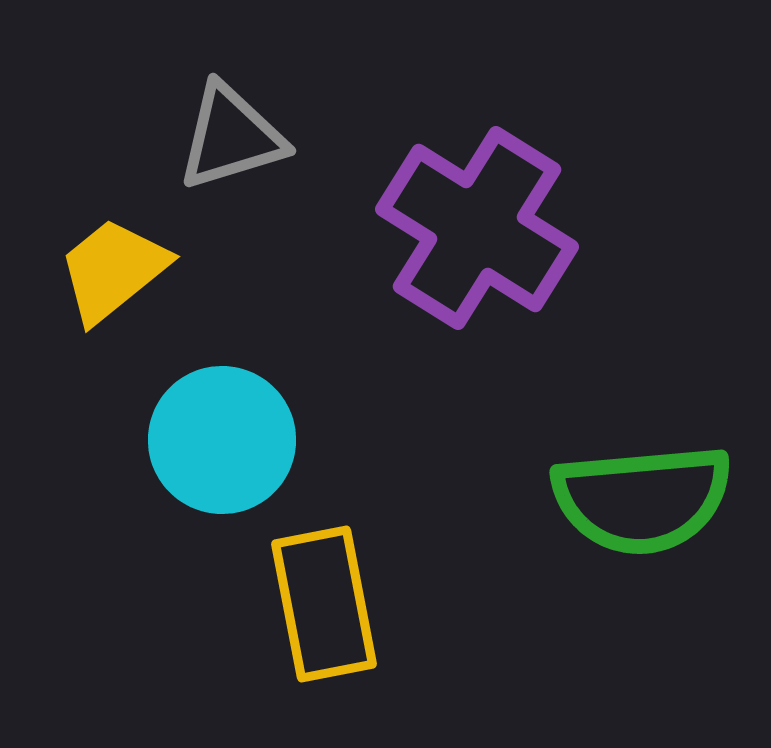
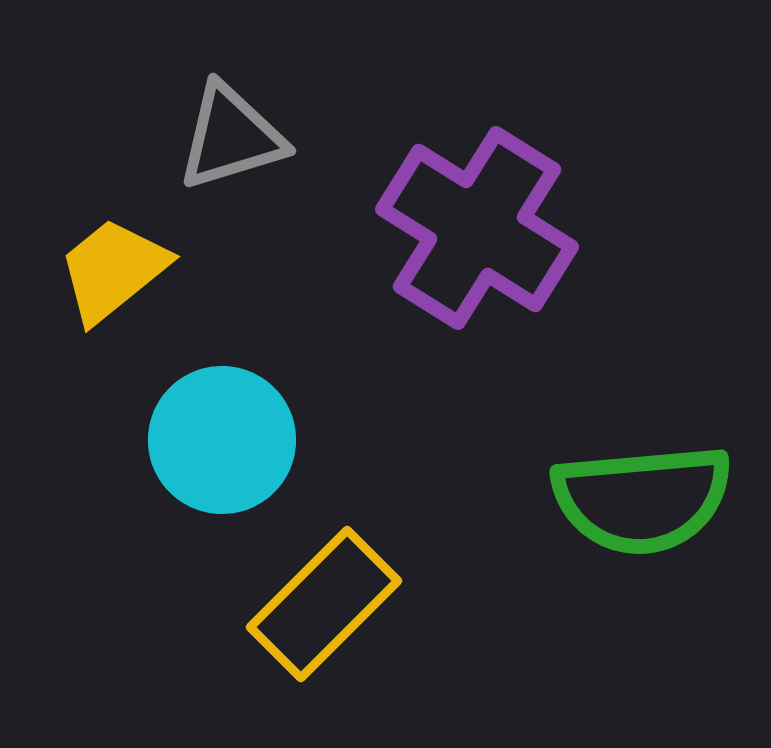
yellow rectangle: rotated 56 degrees clockwise
